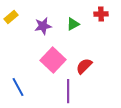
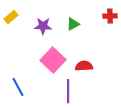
red cross: moved 9 px right, 2 px down
purple star: rotated 12 degrees clockwise
red semicircle: rotated 42 degrees clockwise
